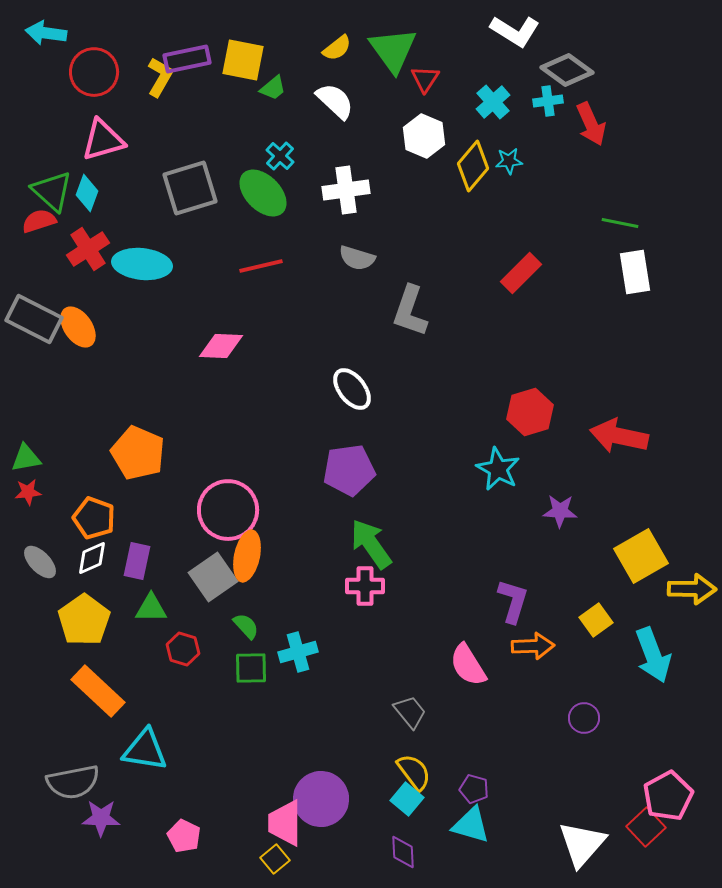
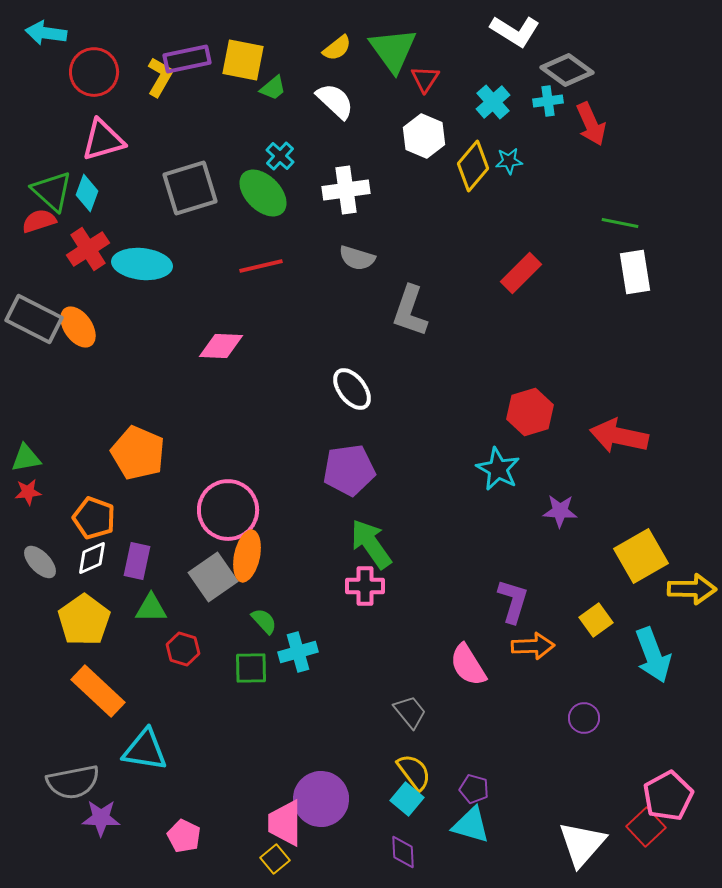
green semicircle at (246, 626): moved 18 px right, 5 px up
